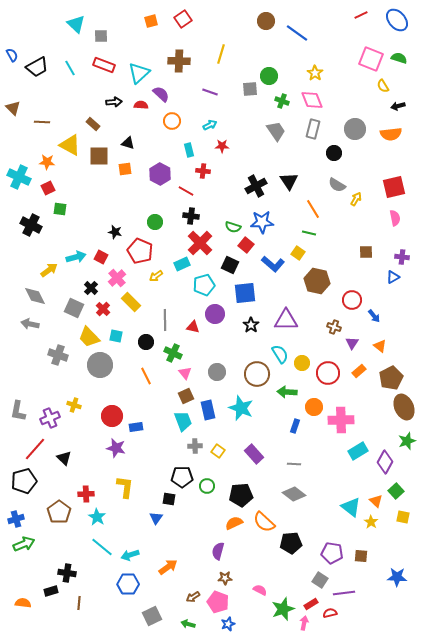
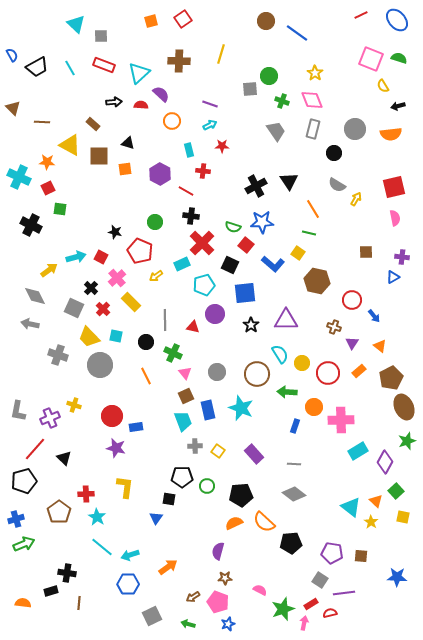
purple line at (210, 92): moved 12 px down
red cross at (200, 243): moved 2 px right
